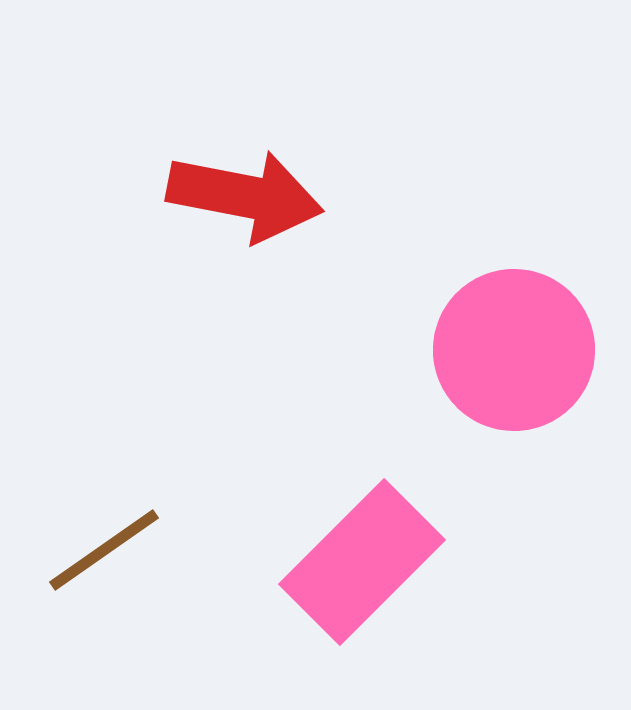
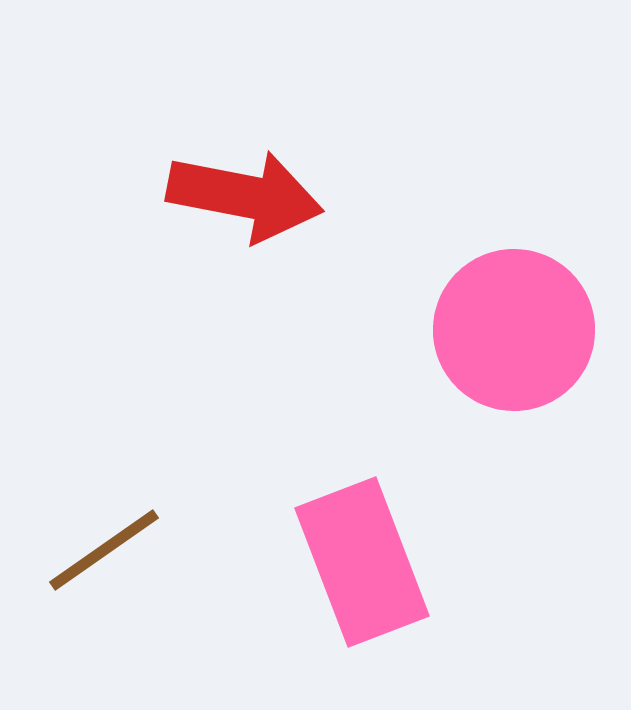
pink circle: moved 20 px up
pink rectangle: rotated 66 degrees counterclockwise
